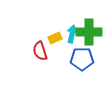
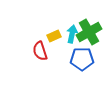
green cross: rotated 30 degrees counterclockwise
yellow rectangle: moved 1 px left, 2 px up
